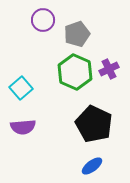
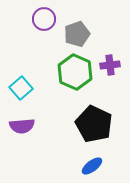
purple circle: moved 1 px right, 1 px up
purple cross: moved 1 px right, 4 px up; rotated 18 degrees clockwise
purple semicircle: moved 1 px left, 1 px up
